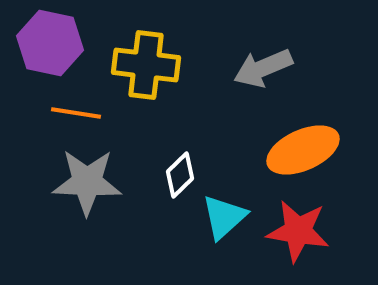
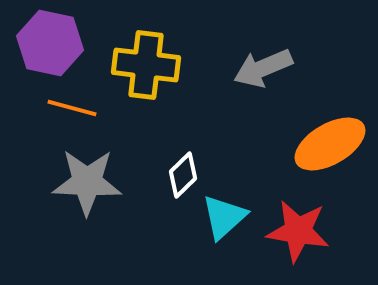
orange line: moved 4 px left, 5 px up; rotated 6 degrees clockwise
orange ellipse: moved 27 px right, 6 px up; rotated 6 degrees counterclockwise
white diamond: moved 3 px right
